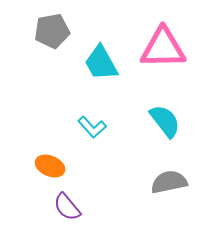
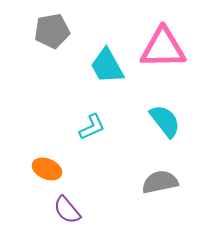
cyan trapezoid: moved 6 px right, 3 px down
cyan L-shape: rotated 72 degrees counterclockwise
orange ellipse: moved 3 px left, 3 px down
gray semicircle: moved 9 px left
purple semicircle: moved 3 px down
